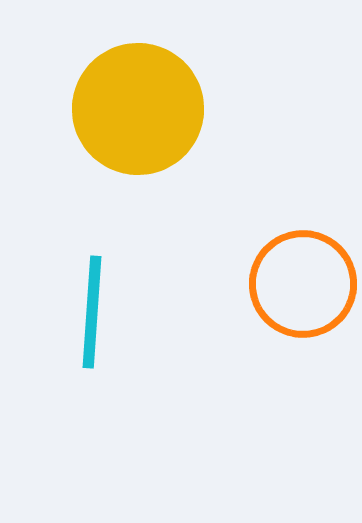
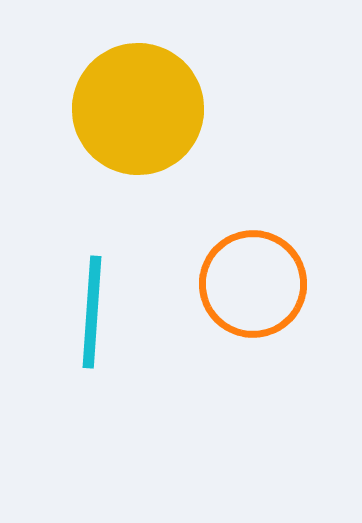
orange circle: moved 50 px left
